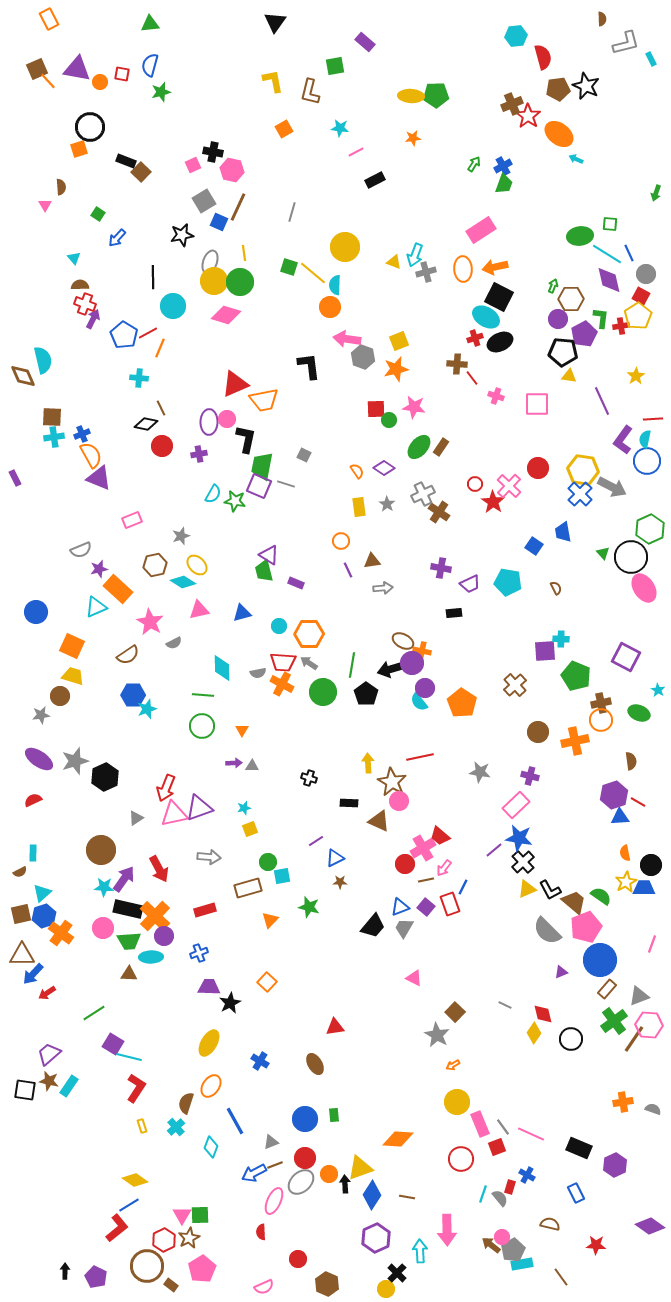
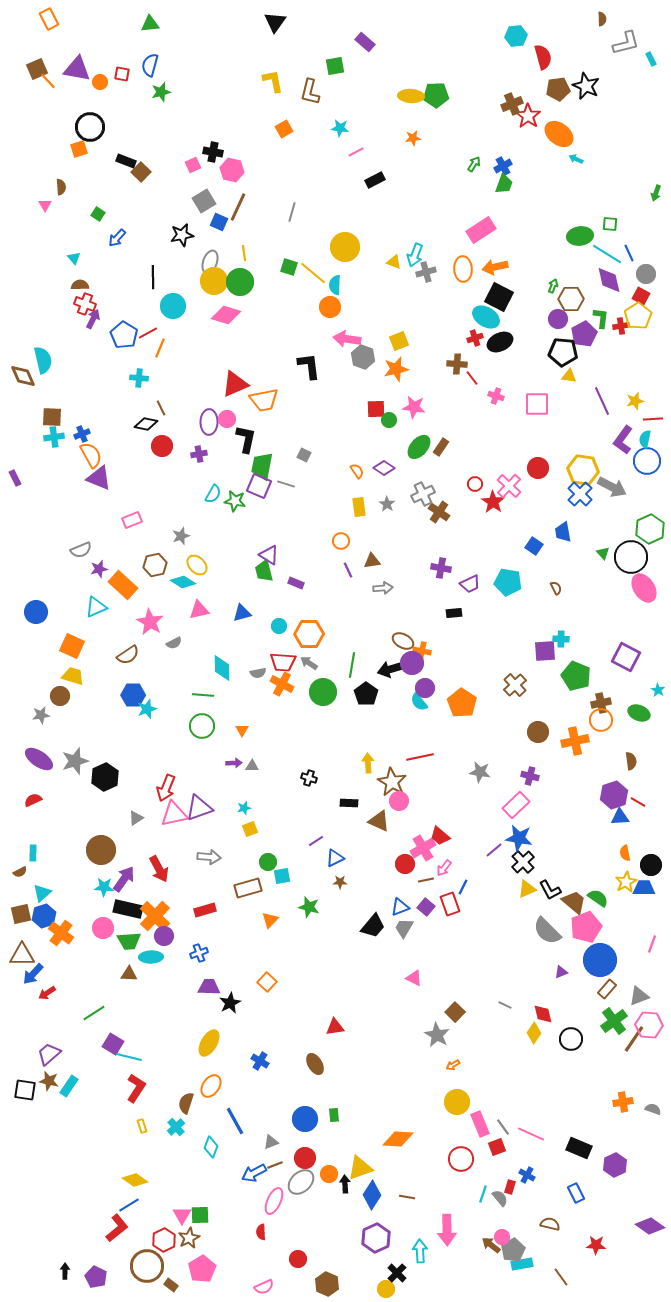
yellow star at (636, 376): moved 1 px left, 25 px down; rotated 18 degrees clockwise
orange rectangle at (118, 589): moved 5 px right, 4 px up
green semicircle at (601, 896): moved 3 px left, 2 px down
